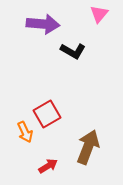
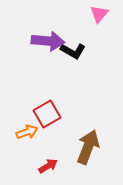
purple arrow: moved 5 px right, 17 px down
orange arrow: moved 2 px right; rotated 85 degrees counterclockwise
